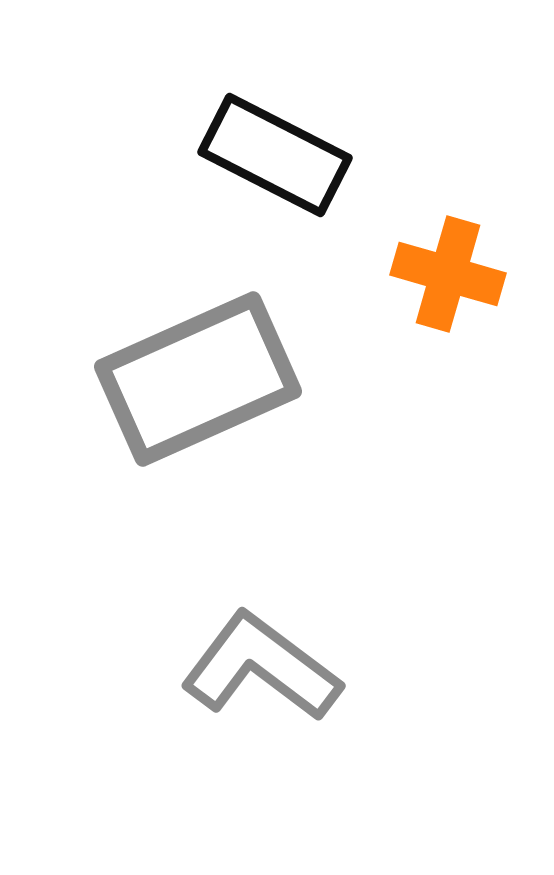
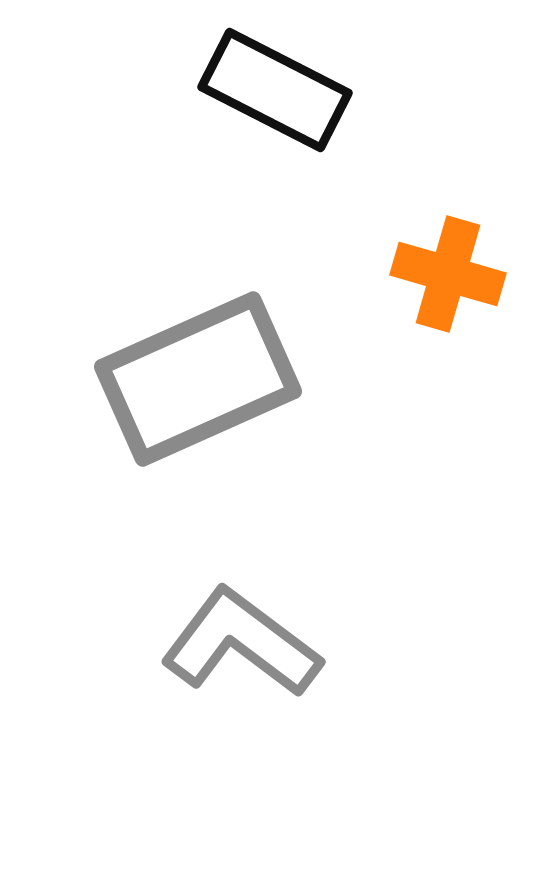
black rectangle: moved 65 px up
gray L-shape: moved 20 px left, 24 px up
